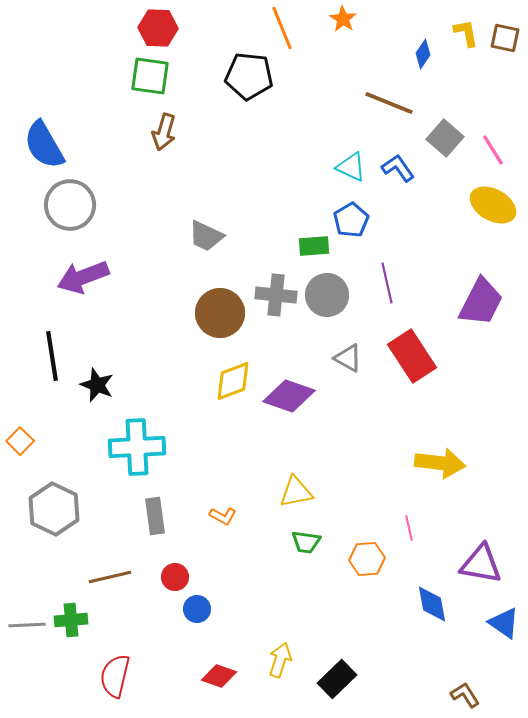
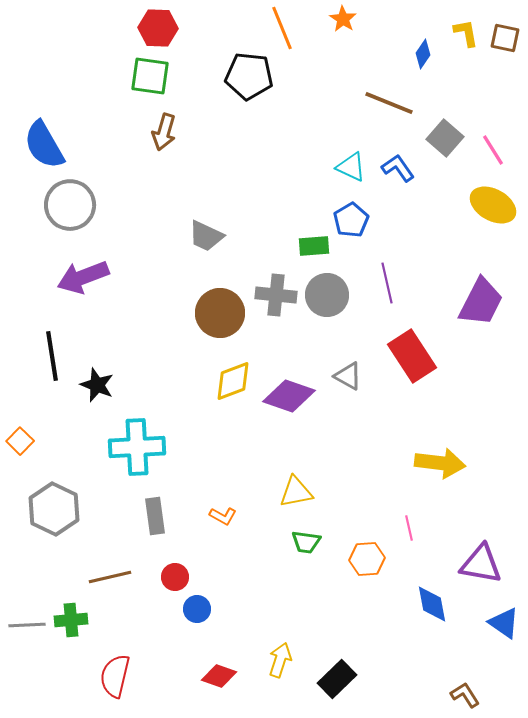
gray triangle at (348, 358): moved 18 px down
